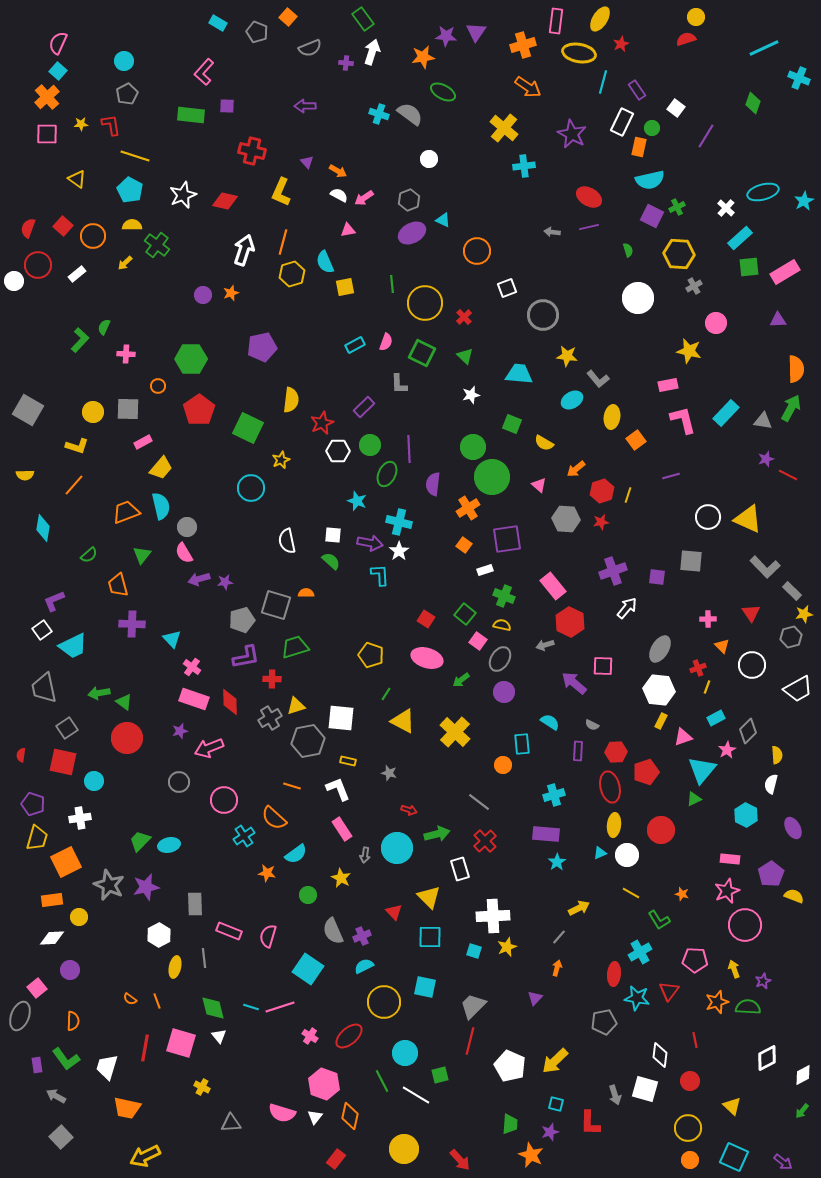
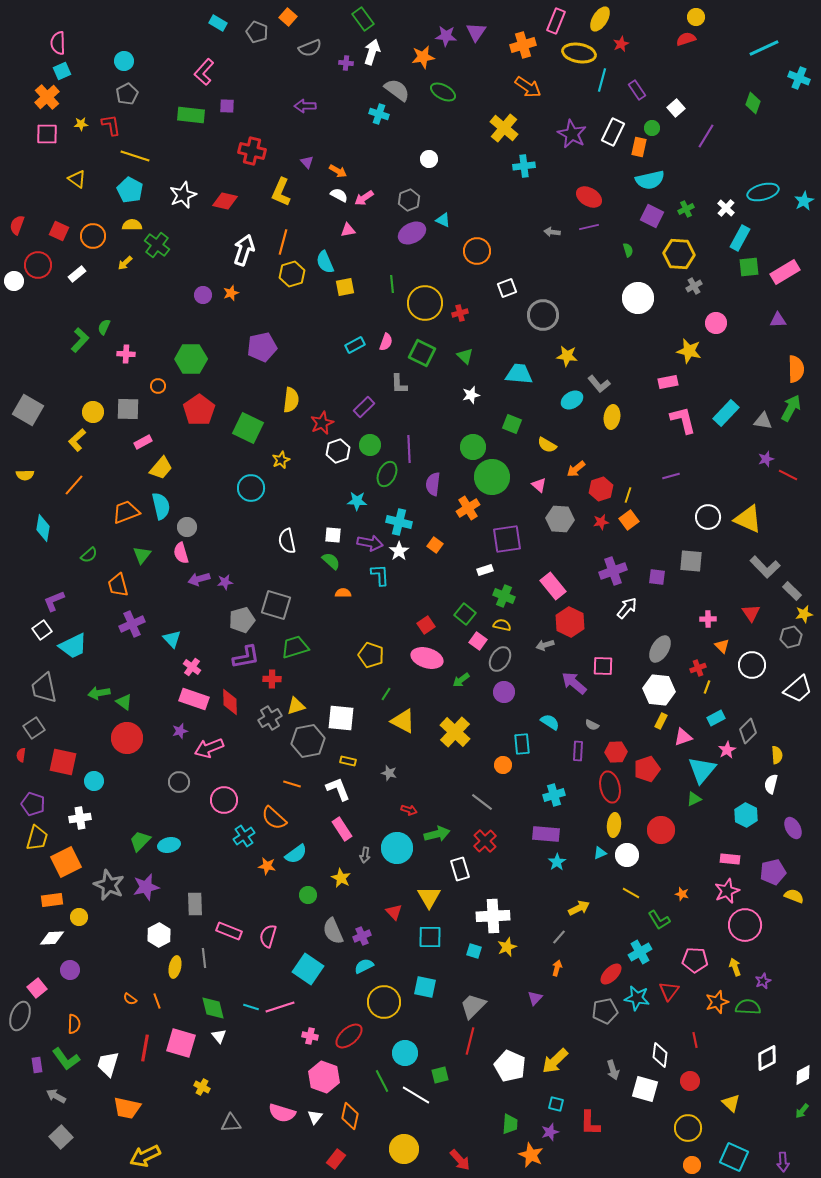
pink rectangle at (556, 21): rotated 15 degrees clockwise
pink semicircle at (58, 43): rotated 25 degrees counterclockwise
cyan square at (58, 71): moved 4 px right; rotated 24 degrees clockwise
cyan line at (603, 82): moved 1 px left, 2 px up
white square at (676, 108): rotated 12 degrees clockwise
gray semicircle at (410, 114): moved 13 px left, 24 px up
white rectangle at (622, 122): moved 9 px left, 10 px down
green cross at (677, 207): moved 9 px right, 2 px down
red square at (63, 226): moved 4 px left, 5 px down; rotated 18 degrees counterclockwise
red semicircle at (28, 228): moved 11 px left, 3 px up
cyan rectangle at (740, 238): rotated 20 degrees counterclockwise
red cross at (464, 317): moved 4 px left, 4 px up; rotated 28 degrees clockwise
gray L-shape at (598, 379): moved 1 px right, 5 px down
pink rectangle at (668, 385): moved 3 px up
orange square at (636, 440): moved 7 px left, 80 px down
yellow semicircle at (544, 443): moved 3 px right, 2 px down
yellow L-shape at (77, 446): moved 6 px up; rotated 120 degrees clockwise
white hexagon at (338, 451): rotated 20 degrees counterclockwise
red hexagon at (602, 491): moved 1 px left, 2 px up
cyan star at (357, 501): rotated 18 degrees counterclockwise
gray hexagon at (566, 519): moved 6 px left
orange square at (464, 545): moved 29 px left
pink semicircle at (184, 553): moved 3 px left; rotated 15 degrees clockwise
orange semicircle at (306, 593): moved 37 px right
red square at (426, 619): moved 6 px down; rotated 24 degrees clockwise
purple cross at (132, 624): rotated 25 degrees counterclockwise
white trapezoid at (798, 689): rotated 12 degrees counterclockwise
gray square at (67, 728): moved 33 px left
red pentagon at (646, 772): moved 1 px right, 3 px up
orange line at (292, 786): moved 2 px up
gray line at (479, 802): moved 3 px right
orange star at (267, 873): moved 7 px up
purple pentagon at (771, 874): moved 2 px right, 2 px up; rotated 20 degrees clockwise
yellow triangle at (429, 897): rotated 15 degrees clockwise
yellow arrow at (734, 969): moved 1 px right, 2 px up
red ellipse at (614, 974): moved 3 px left; rotated 40 degrees clockwise
orange semicircle at (73, 1021): moved 1 px right, 3 px down
gray pentagon at (604, 1022): moved 1 px right, 11 px up
pink cross at (310, 1036): rotated 21 degrees counterclockwise
white trapezoid at (107, 1067): moved 1 px right, 3 px up
pink hexagon at (324, 1084): moved 7 px up
gray arrow at (615, 1095): moved 2 px left, 25 px up
yellow triangle at (732, 1106): moved 1 px left, 3 px up
orange circle at (690, 1160): moved 2 px right, 5 px down
purple arrow at (783, 1162): rotated 48 degrees clockwise
